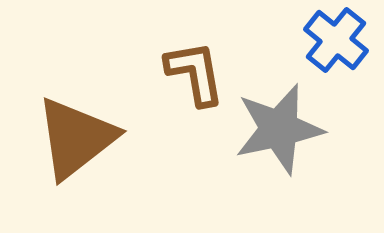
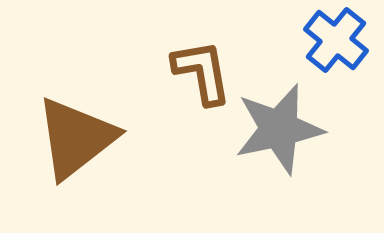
brown L-shape: moved 7 px right, 1 px up
